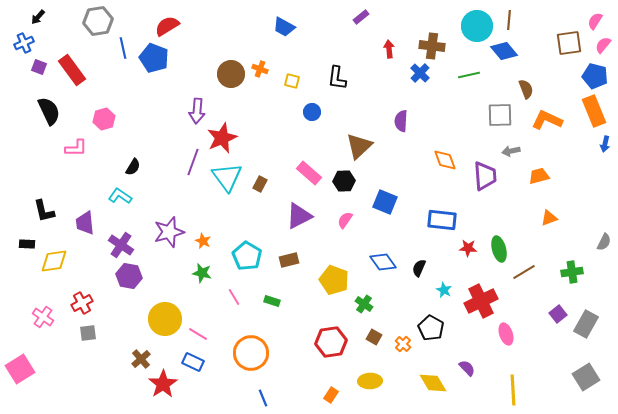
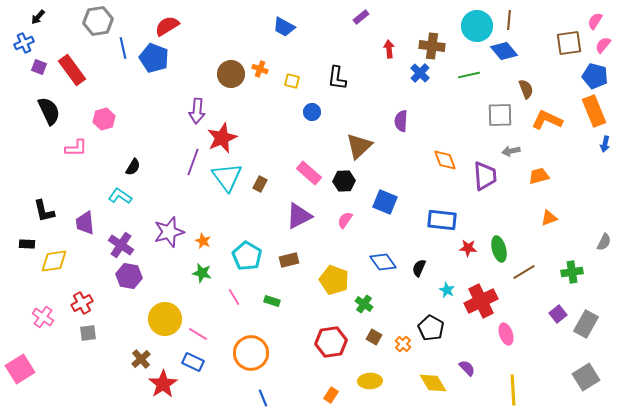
cyan star at (444, 290): moved 3 px right
